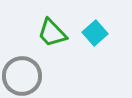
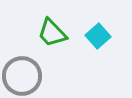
cyan square: moved 3 px right, 3 px down
